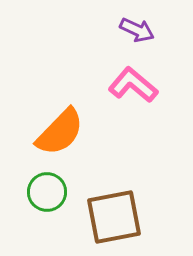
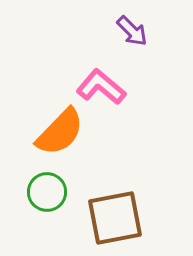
purple arrow: moved 5 px left, 1 px down; rotated 20 degrees clockwise
pink L-shape: moved 32 px left, 2 px down
brown square: moved 1 px right, 1 px down
